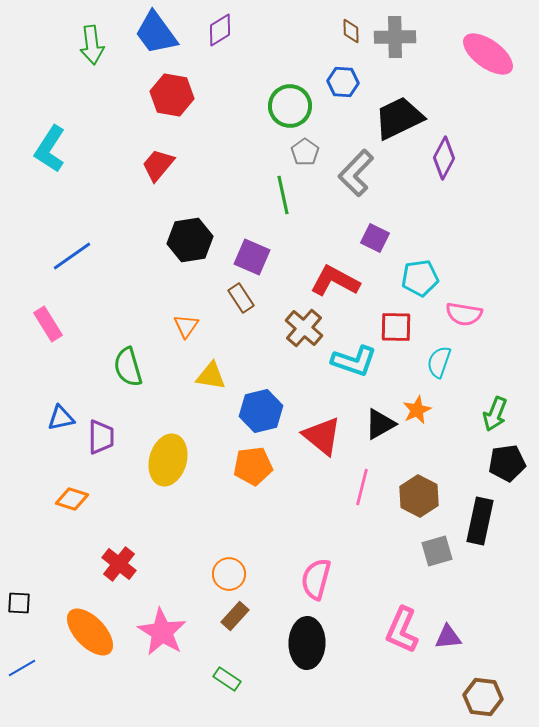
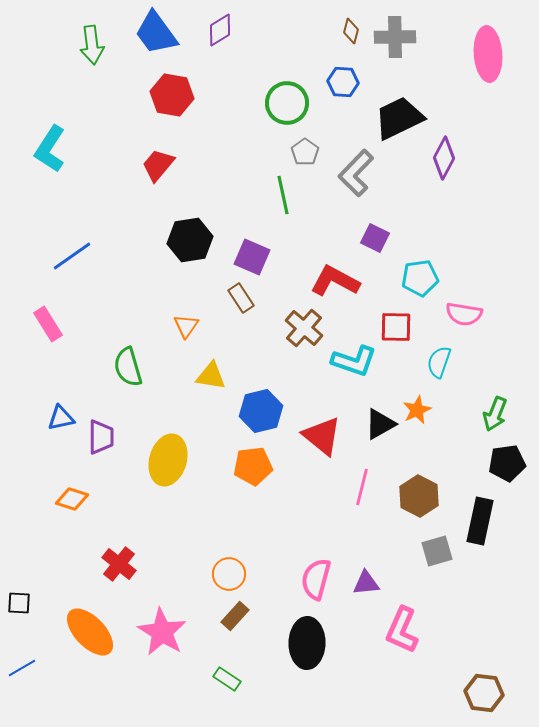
brown diamond at (351, 31): rotated 15 degrees clockwise
pink ellipse at (488, 54): rotated 50 degrees clockwise
green circle at (290, 106): moved 3 px left, 3 px up
purple triangle at (448, 637): moved 82 px left, 54 px up
brown hexagon at (483, 697): moved 1 px right, 4 px up
